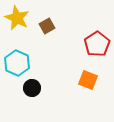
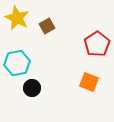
cyan hexagon: rotated 25 degrees clockwise
orange square: moved 1 px right, 2 px down
